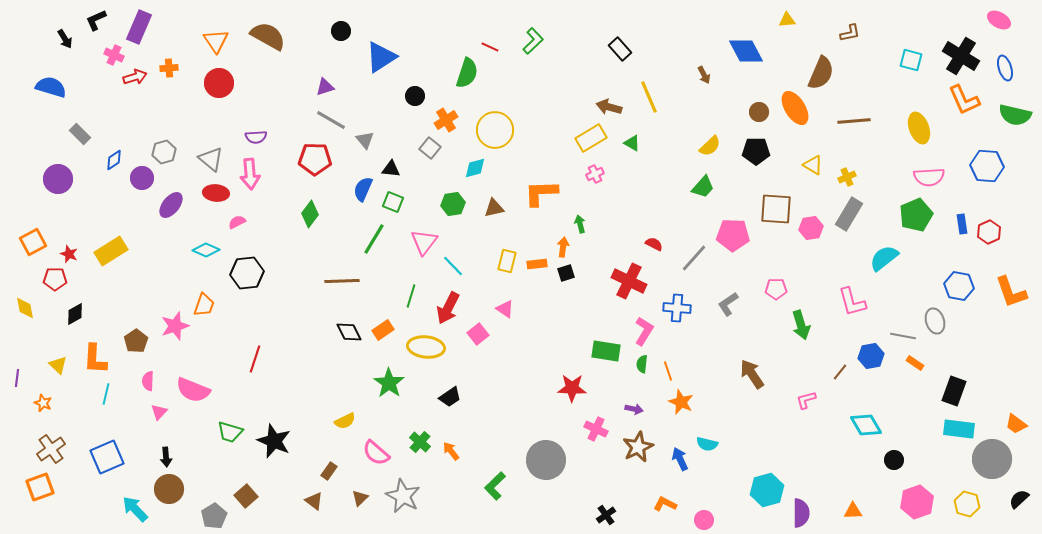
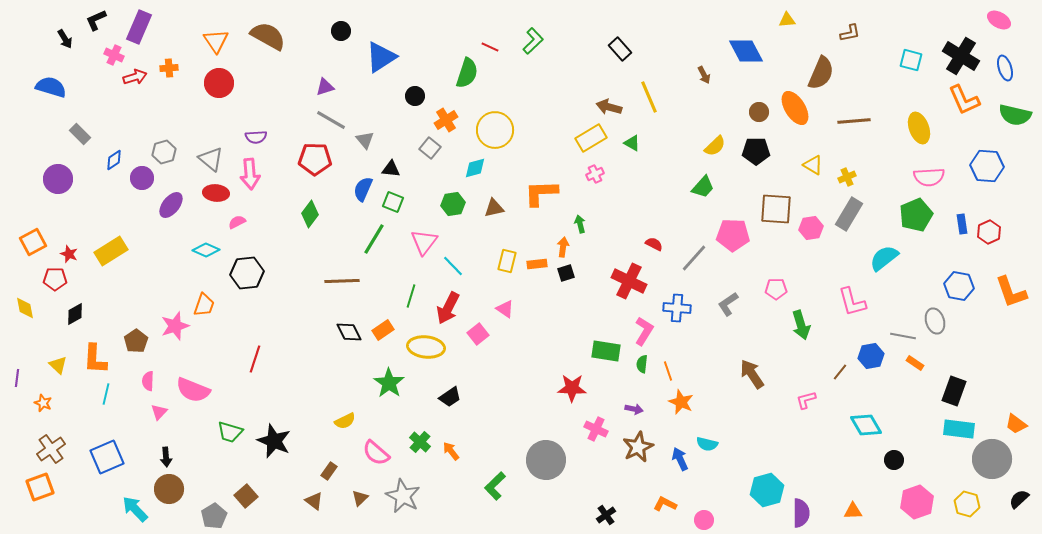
yellow semicircle at (710, 146): moved 5 px right
